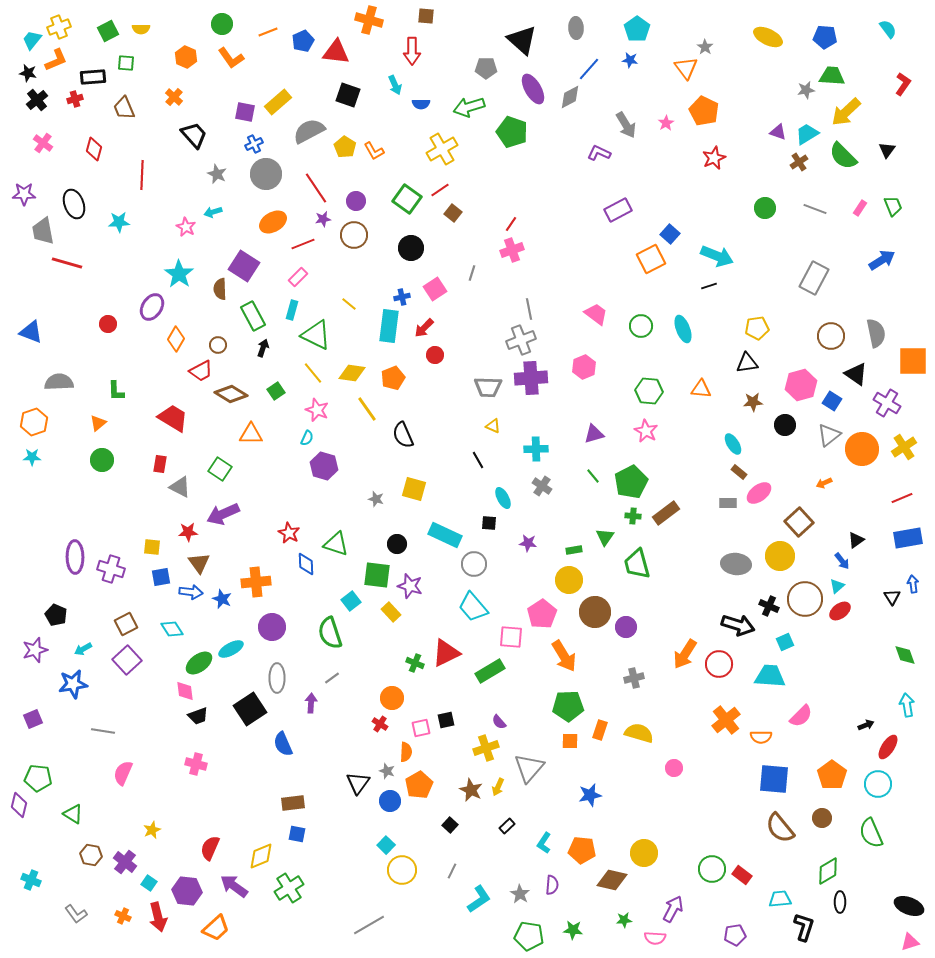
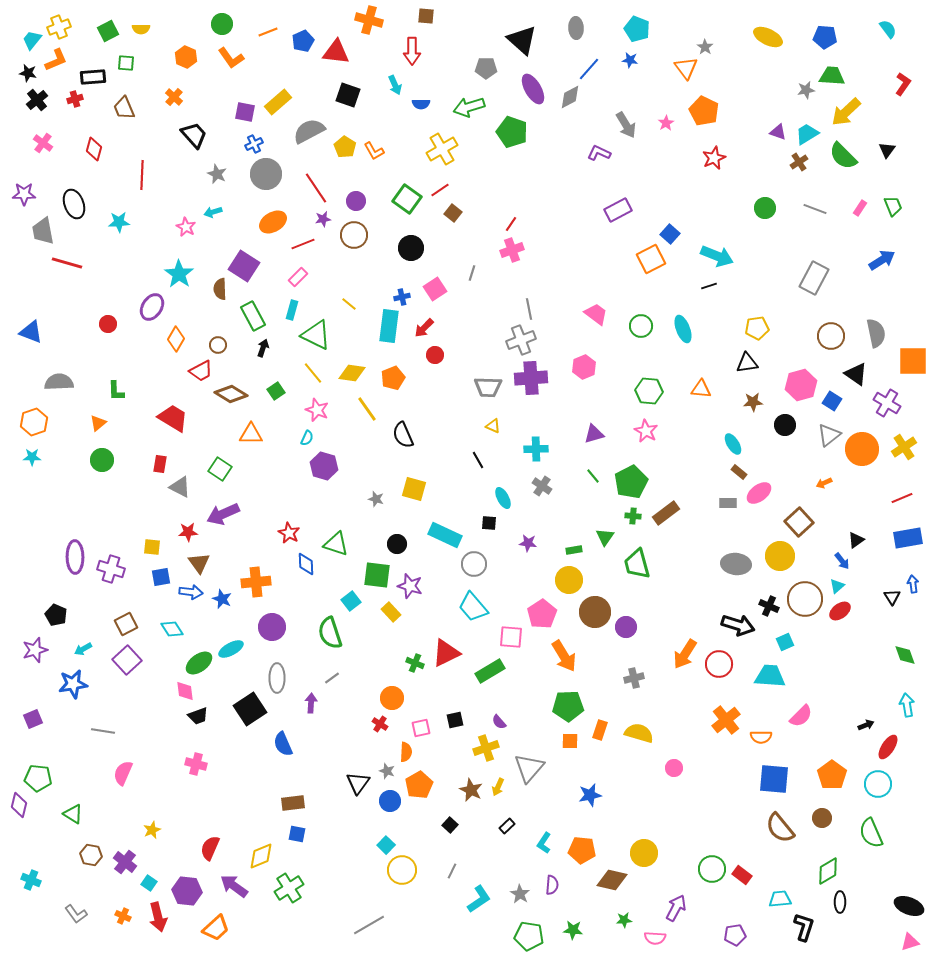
cyan pentagon at (637, 29): rotated 15 degrees counterclockwise
black square at (446, 720): moved 9 px right
purple arrow at (673, 909): moved 3 px right, 1 px up
